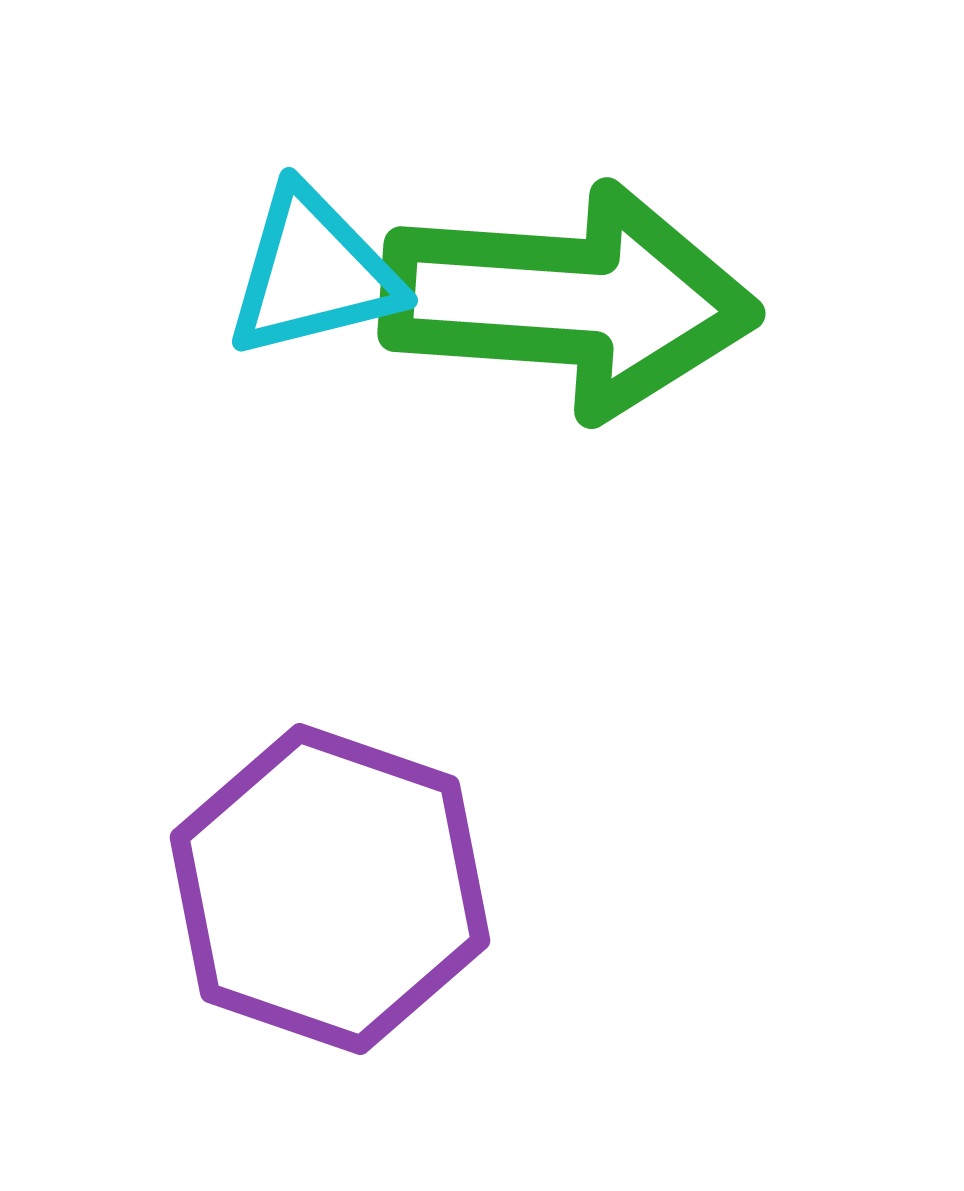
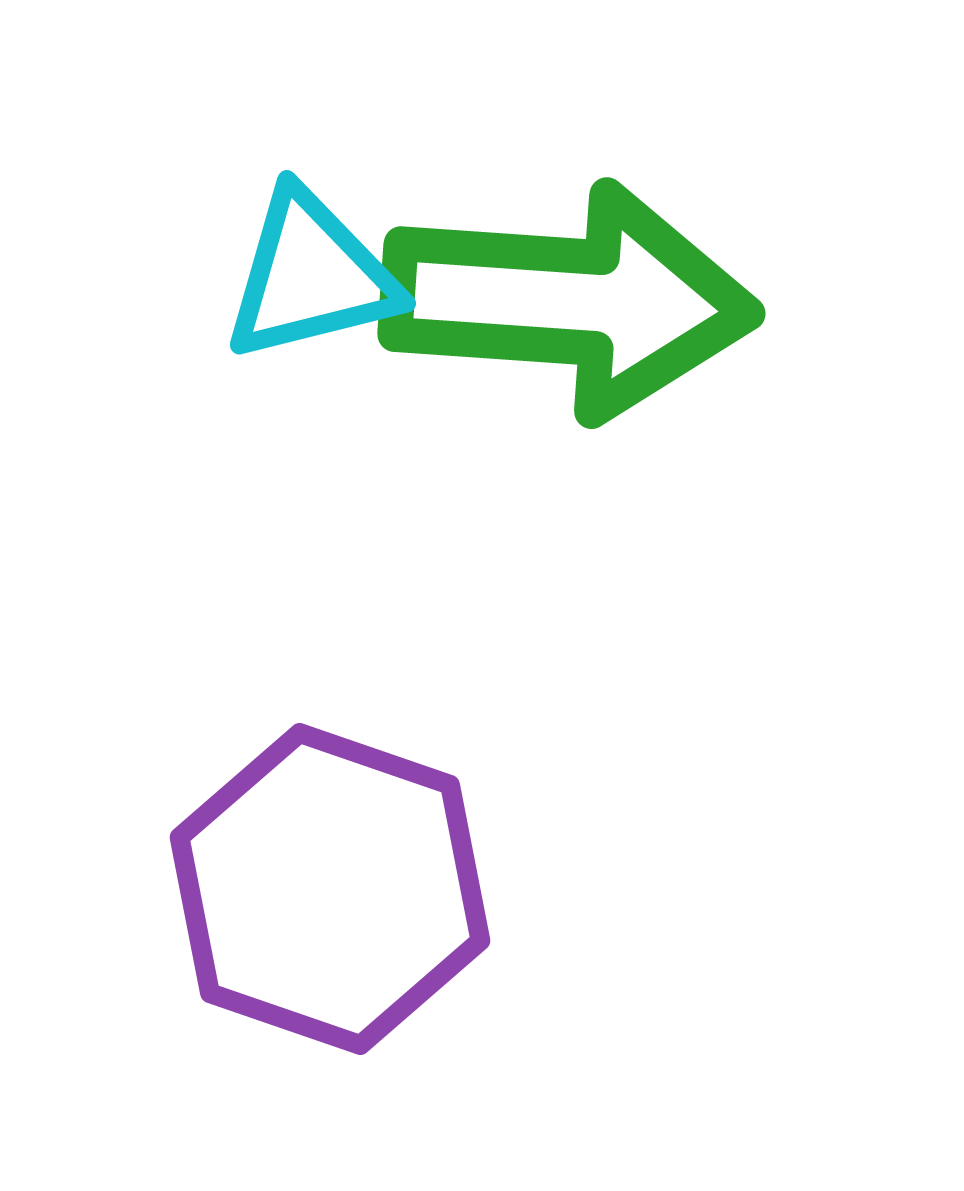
cyan triangle: moved 2 px left, 3 px down
